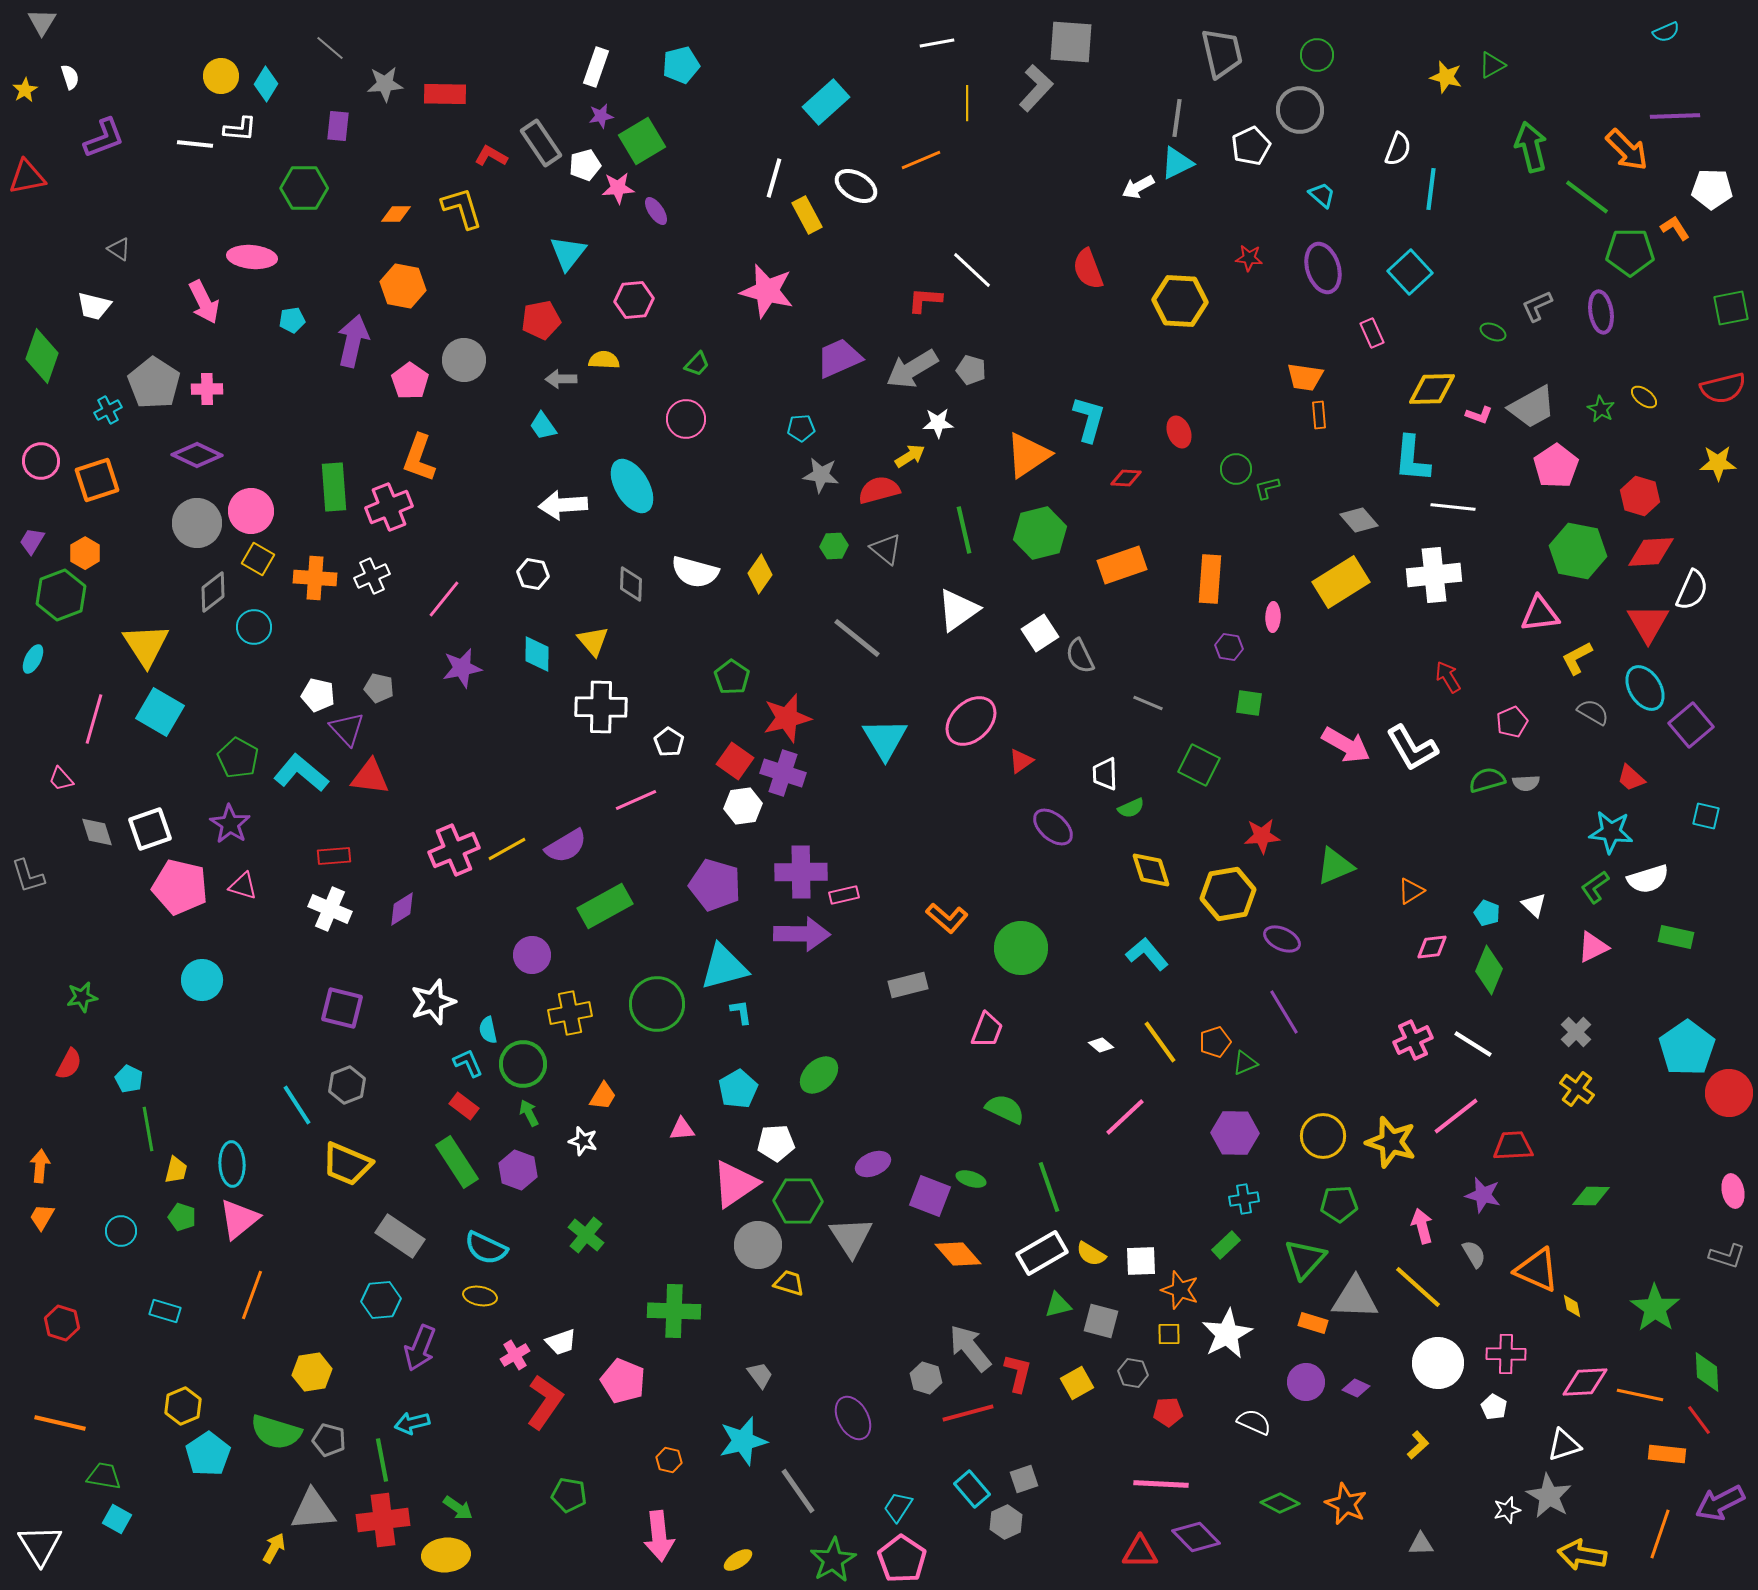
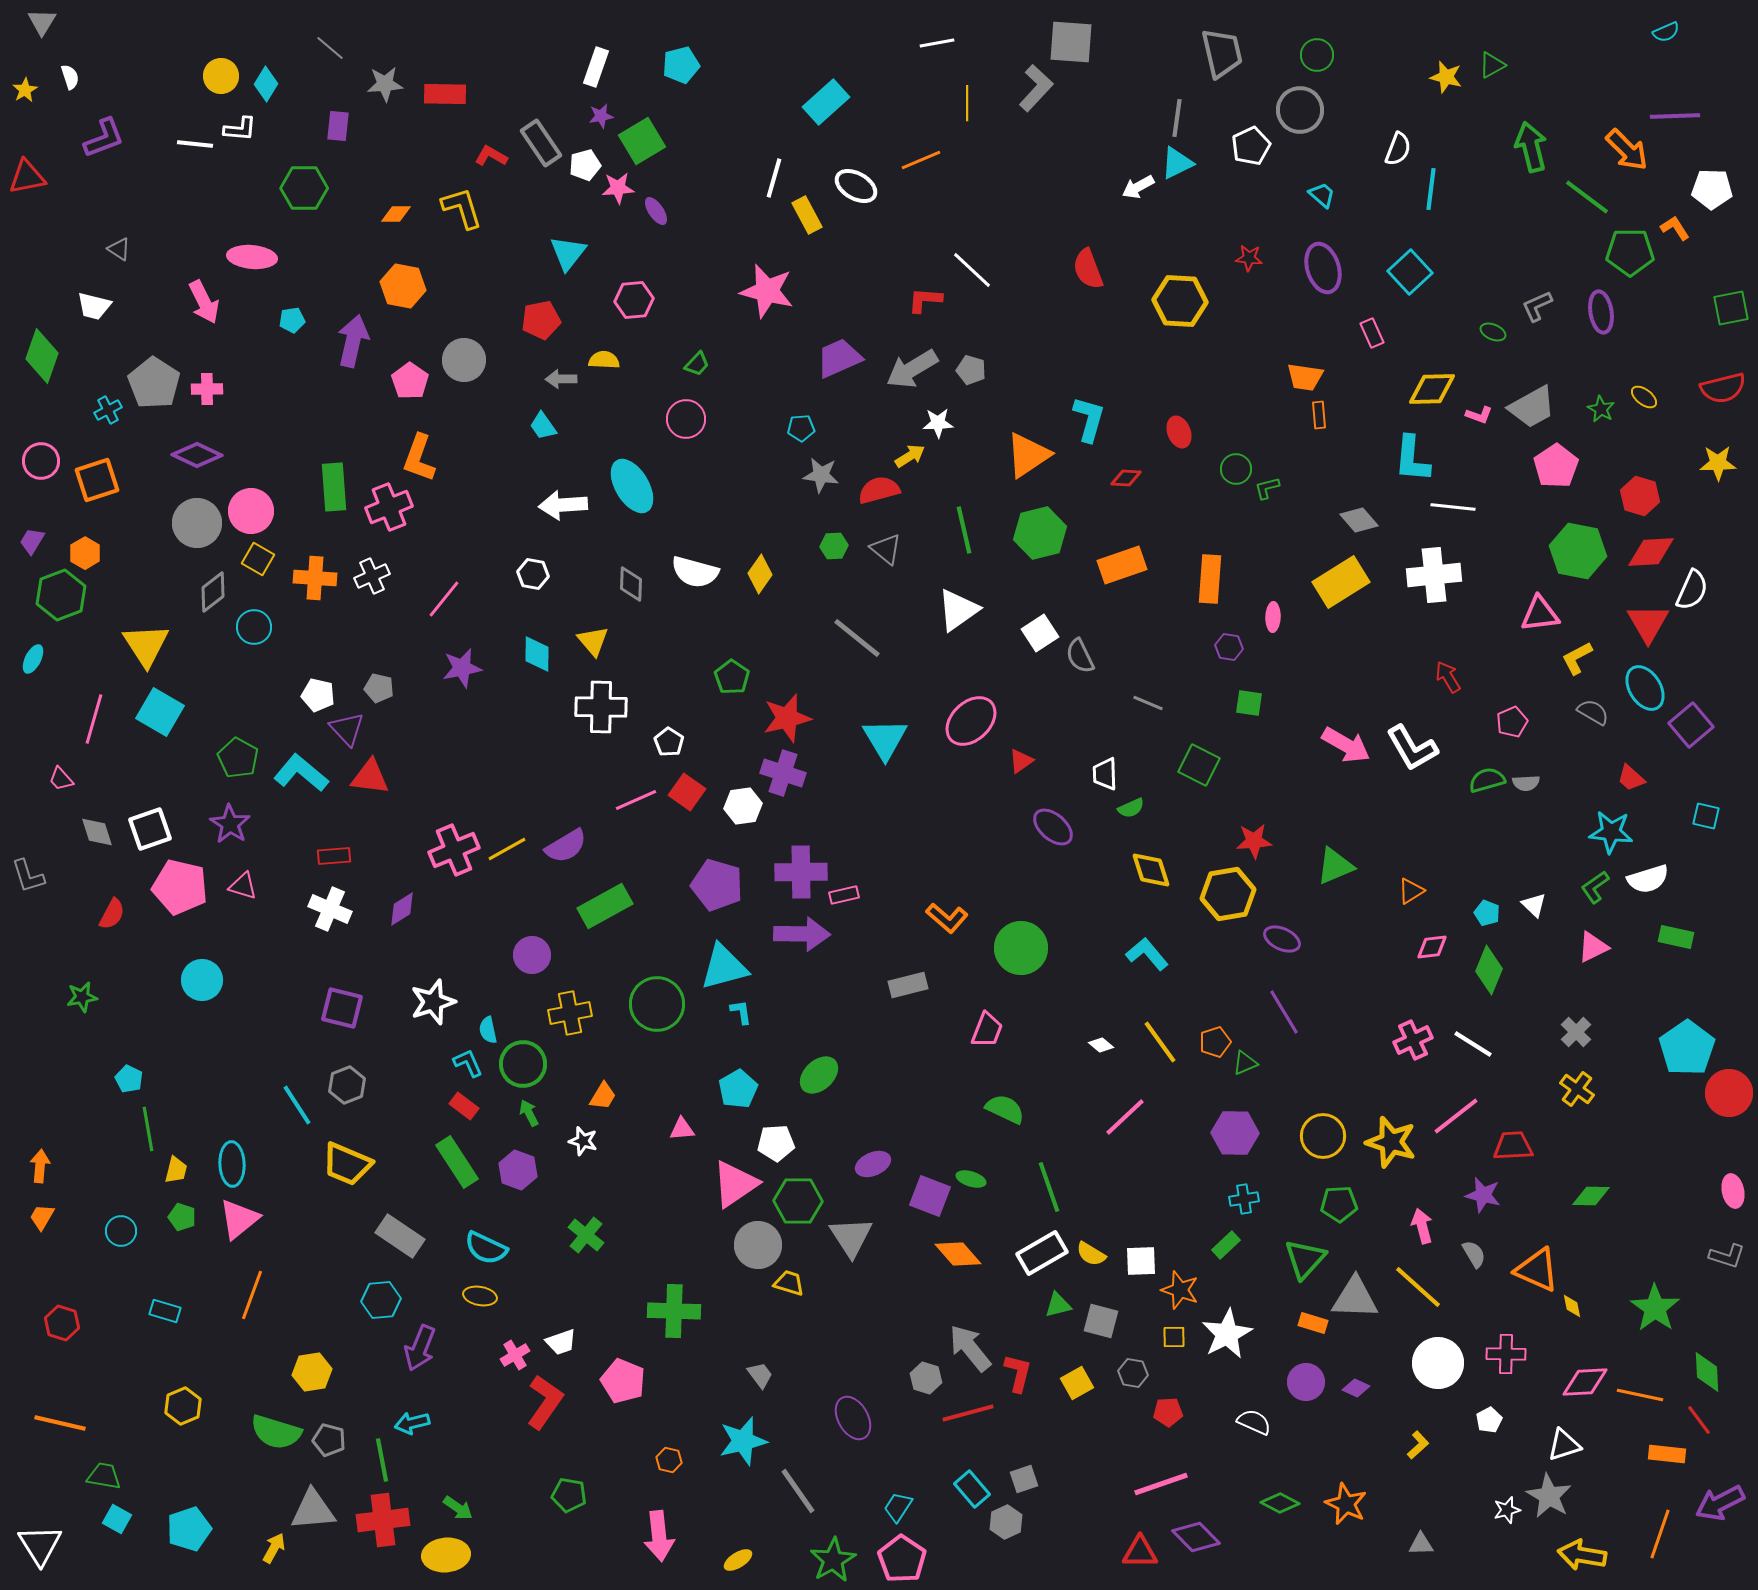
red square at (735, 761): moved 48 px left, 31 px down
red star at (1262, 836): moved 8 px left, 5 px down
purple pentagon at (715, 885): moved 2 px right
red semicircle at (69, 1064): moved 43 px right, 150 px up
yellow square at (1169, 1334): moved 5 px right, 3 px down
white pentagon at (1494, 1407): moved 5 px left, 13 px down; rotated 15 degrees clockwise
cyan pentagon at (208, 1454): moved 19 px left, 75 px down; rotated 15 degrees clockwise
pink line at (1161, 1484): rotated 22 degrees counterclockwise
